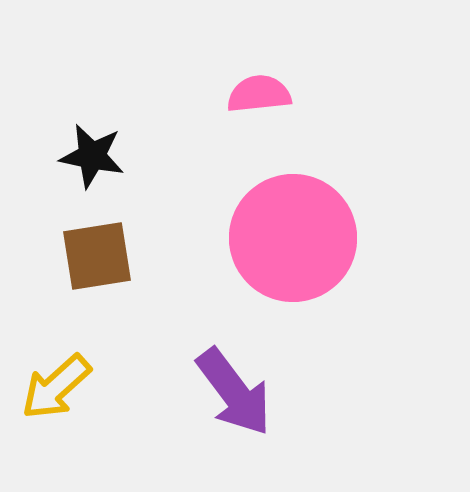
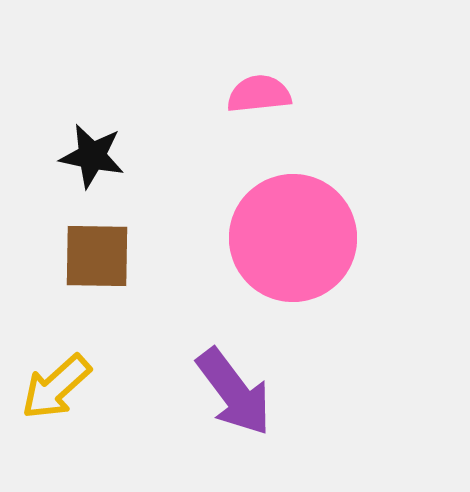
brown square: rotated 10 degrees clockwise
